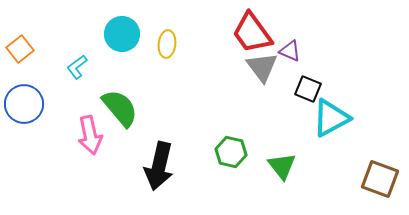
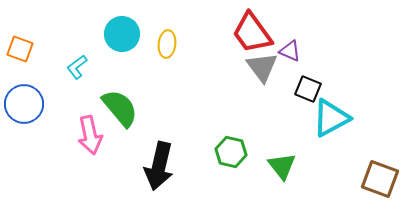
orange square: rotated 32 degrees counterclockwise
